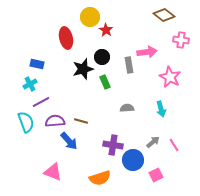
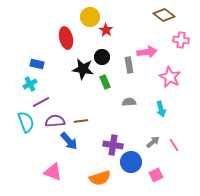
black star: rotated 25 degrees clockwise
gray semicircle: moved 2 px right, 6 px up
brown line: rotated 24 degrees counterclockwise
blue circle: moved 2 px left, 2 px down
